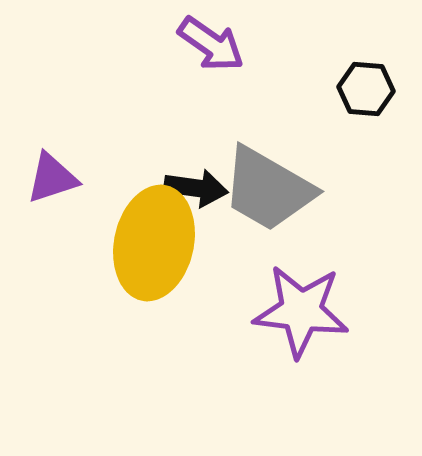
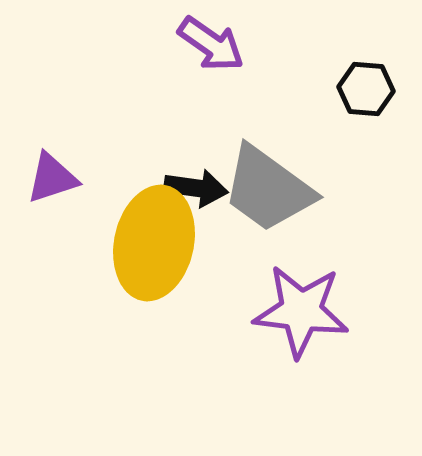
gray trapezoid: rotated 6 degrees clockwise
